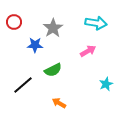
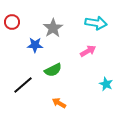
red circle: moved 2 px left
cyan star: rotated 24 degrees counterclockwise
